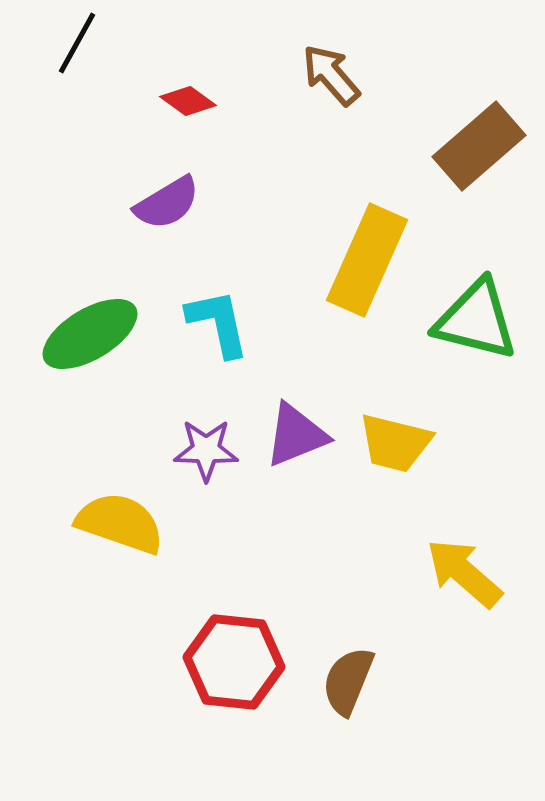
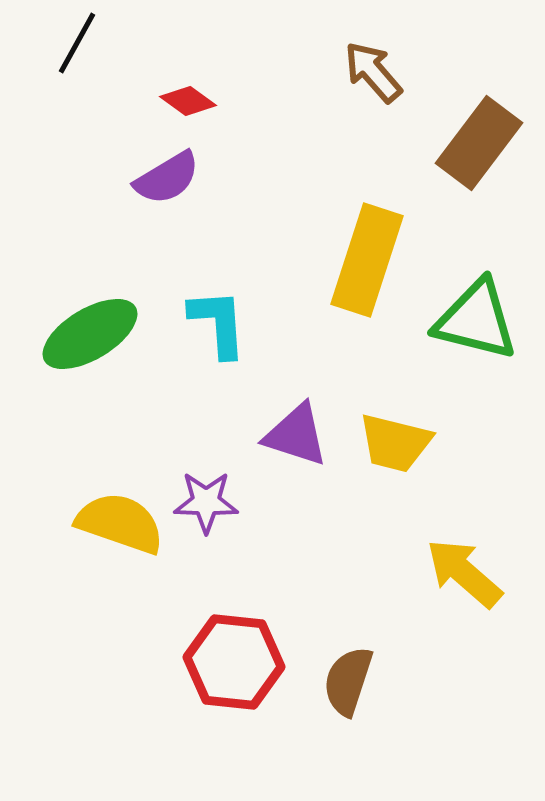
brown arrow: moved 42 px right, 3 px up
brown rectangle: moved 3 px up; rotated 12 degrees counterclockwise
purple semicircle: moved 25 px up
yellow rectangle: rotated 6 degrees counterclockwise
cyan L-shape: rotated 8 degrees clockwise
purple triangle: rotated 40 degrees clockwise
purple star: moved 52 px down
brown semicircle: rotated 4 degrees counterclockwise
